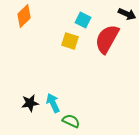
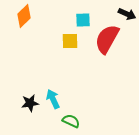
cyan square: rotated 28 degrees counterclockwise
yellow square: rotated 18 degrees counterclockwise
cyan arrow: moved 4 px up
